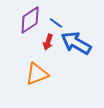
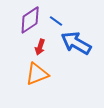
blue line: moved 2 px up
red arrow: moved 8 px left, 5 px down
